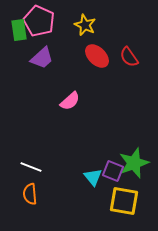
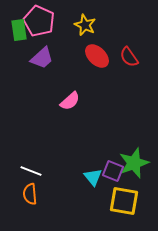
white line: moved 4 px down
